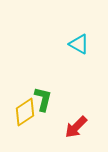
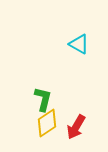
yellow diamond: moved 22 px right, 11 px down
red arrow: rotated 15 degrees counterclockwise
